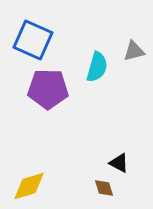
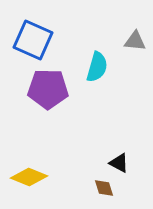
gray triangle: moved 1 px right, 10 px up; rotated 20 degrees clockwise
yellow diamond: moved 9 px up; rotated 39 degrees clockwise
